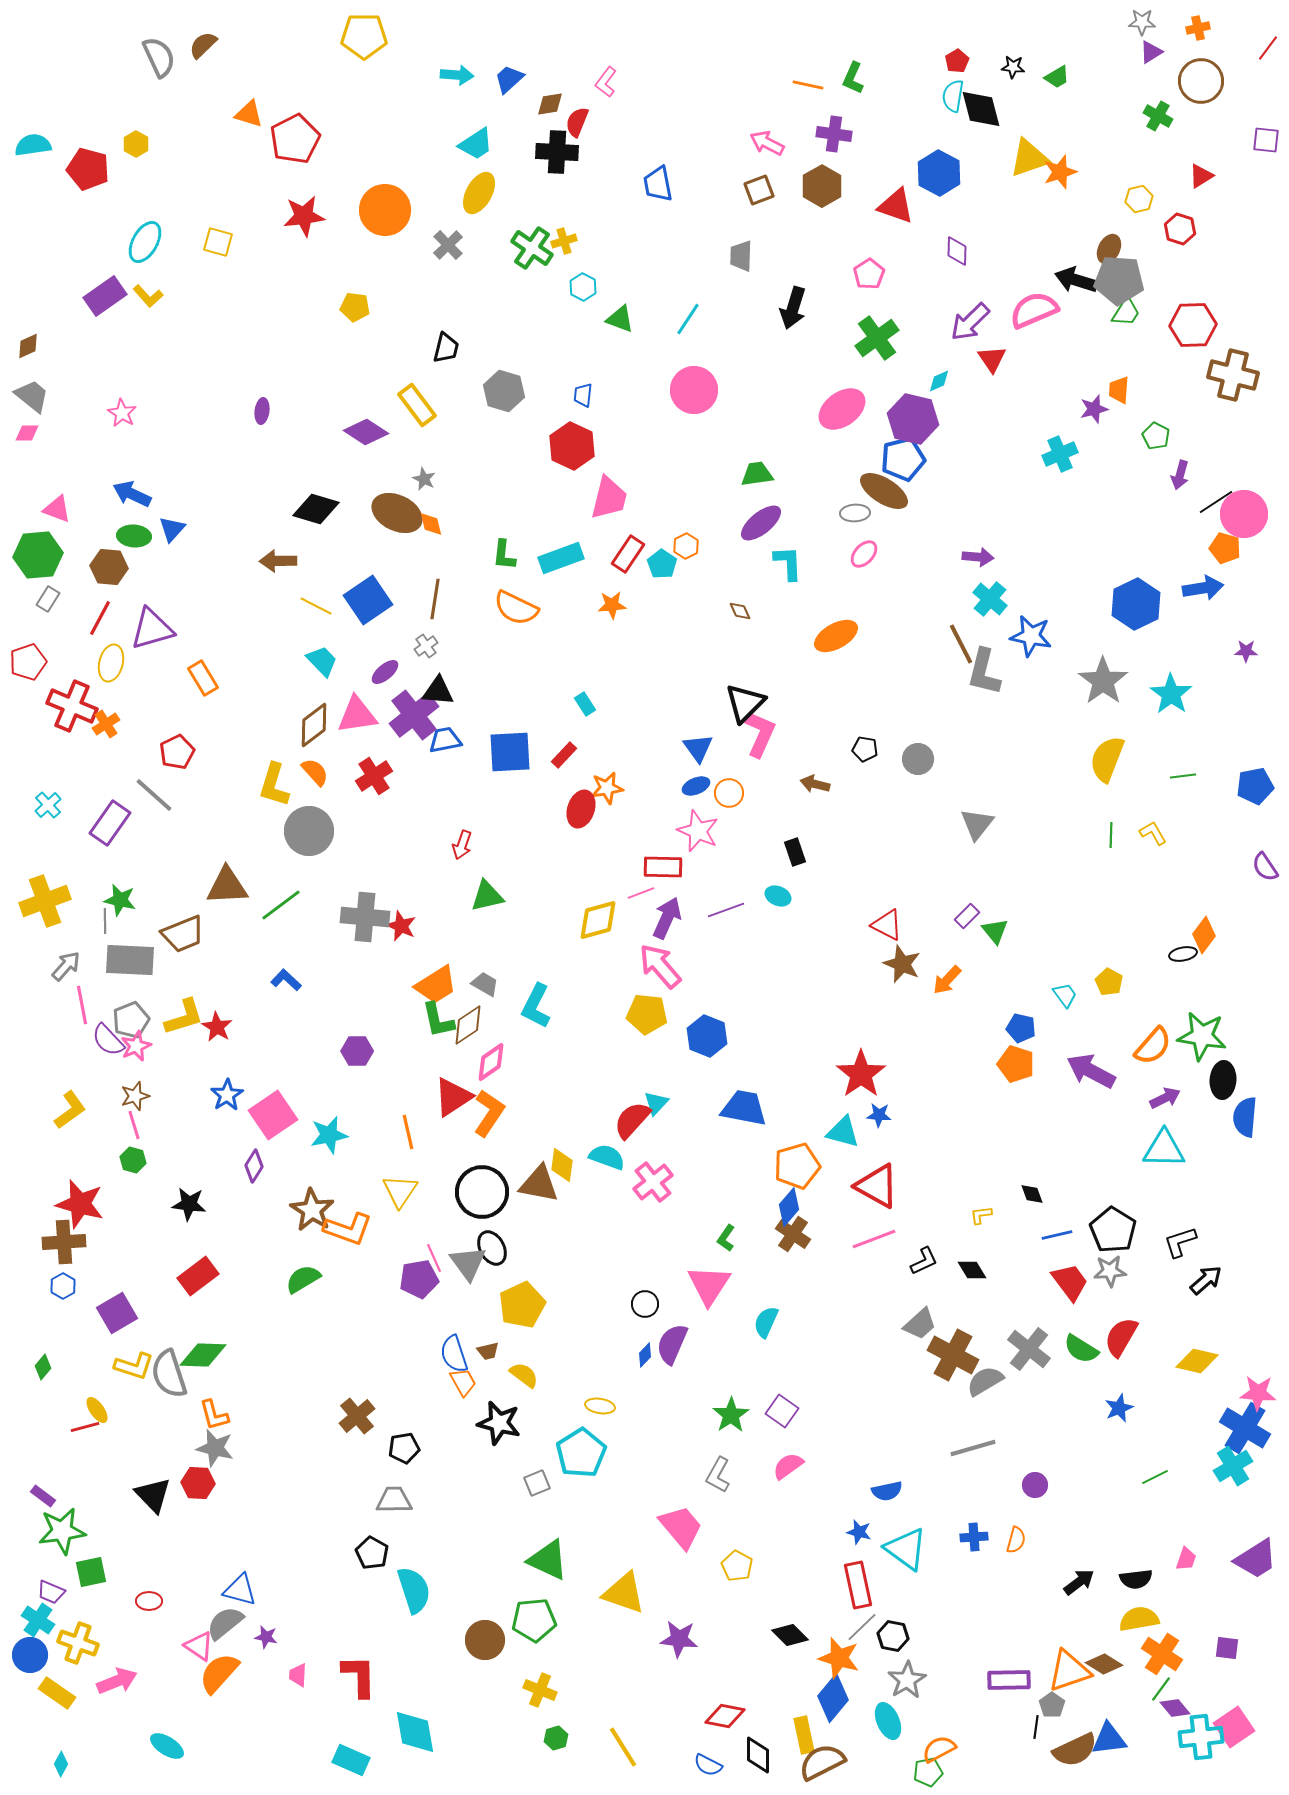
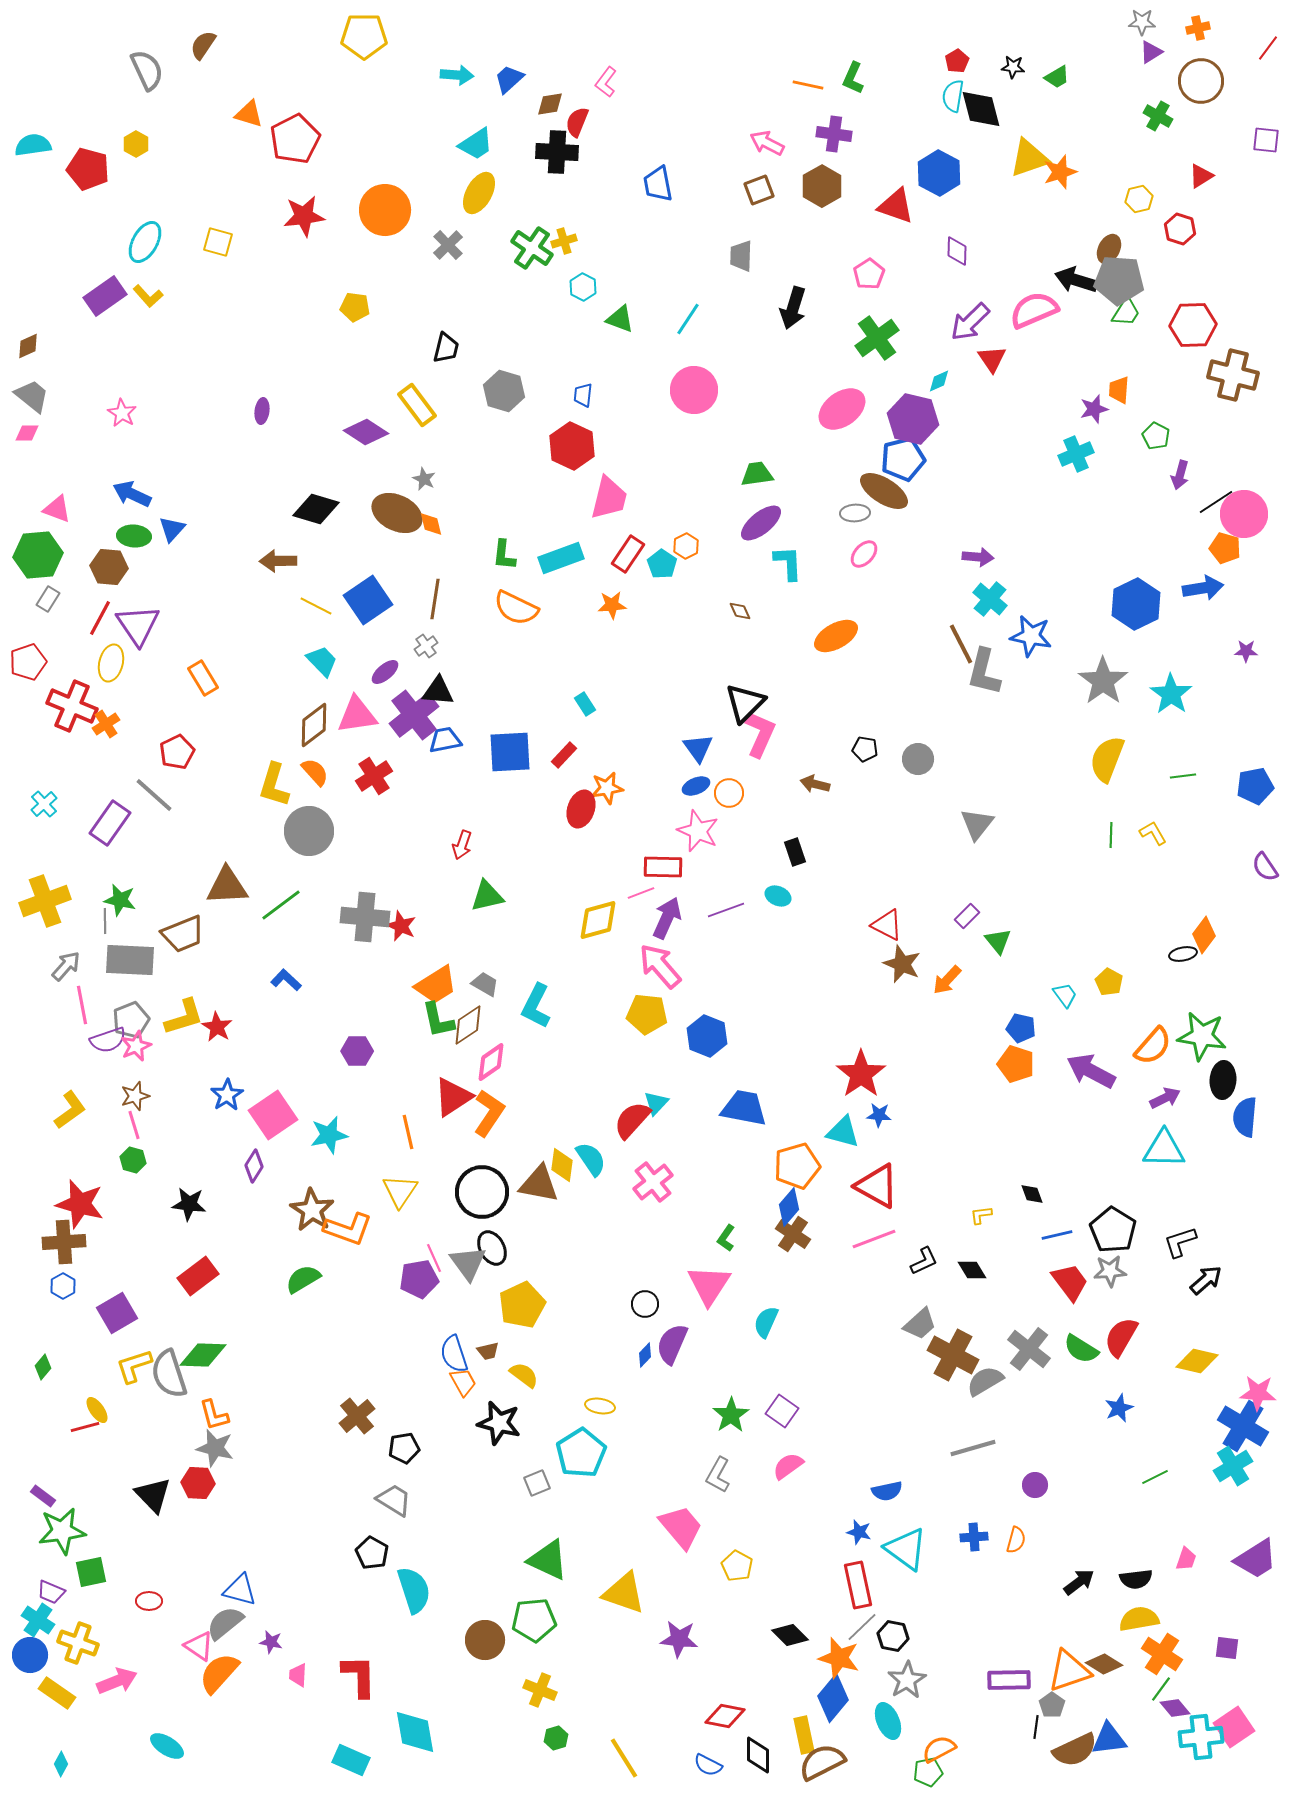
brown semicircle at (203, 45): rotated 12 degrees counterclockwise
gray semicircle at (159, 57): moved 12 px left, 13 px down
cyan cross at (1060, 454): moved 16 px right
purple triangle at (152, 629): moved 14 px left, 4 px up; rotated 48 degrees counterclockwise
cyan cross at (48, 805): moved 4 px left, 1 px up
green triangle at (995, 931): moved 3 px right, 10 px down
purple semicircle at (108, 1040): rotated 66 degrees counterclockwise
cyan semicircle at (607, 1157): moved 16 px left, 2 px down; rotated 36 degrees clockwise
yellow L-shape at (134, 1366): rotated 144 degrees clockwise
blue cross at (1245, 1428): moved 2 px left, 2 px up
gray trapezoid at (394, 1500): rotated 33 degrees clockwise
purple star at (266, 1637): moved 5 px right, 5 px down
yellow line at (623, 1747): moved 1 px right, 11 px down
